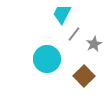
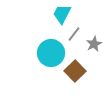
cyan circle: moved 4 px right, 6 px up
brown square: moved 9 px left, 5 px up
